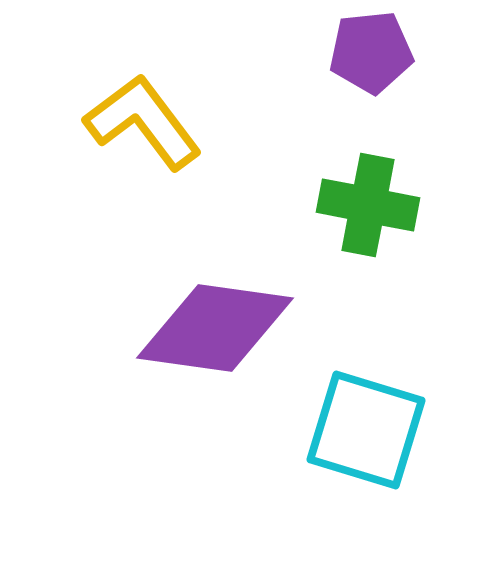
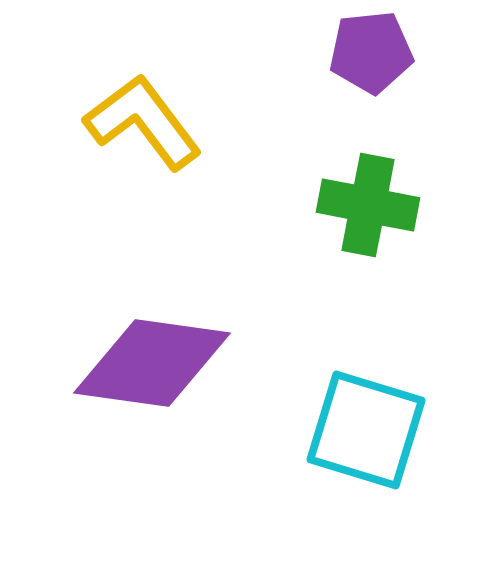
purple diamond: moved 63 px left, 35 px down
